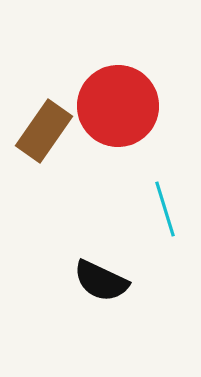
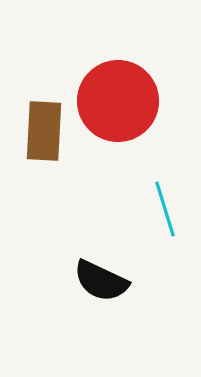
red circle: moved 5 px up
brown rectangle: rotated 32 degrees counterclockwise
